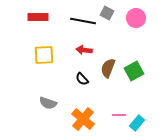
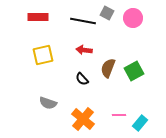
pink circle: moved 3 px left
yellow square: moved 1 px left; rotated 10 degrees counterclockwise
cyan rectangle: moved 3 px right
